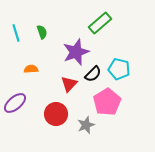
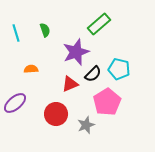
green rectangle: moved 1 px left, 1 px down
green semicircle: moved 3 px right, 2 px up
red triangle: moved 1 px right; rotated 24 degrees clockwise
